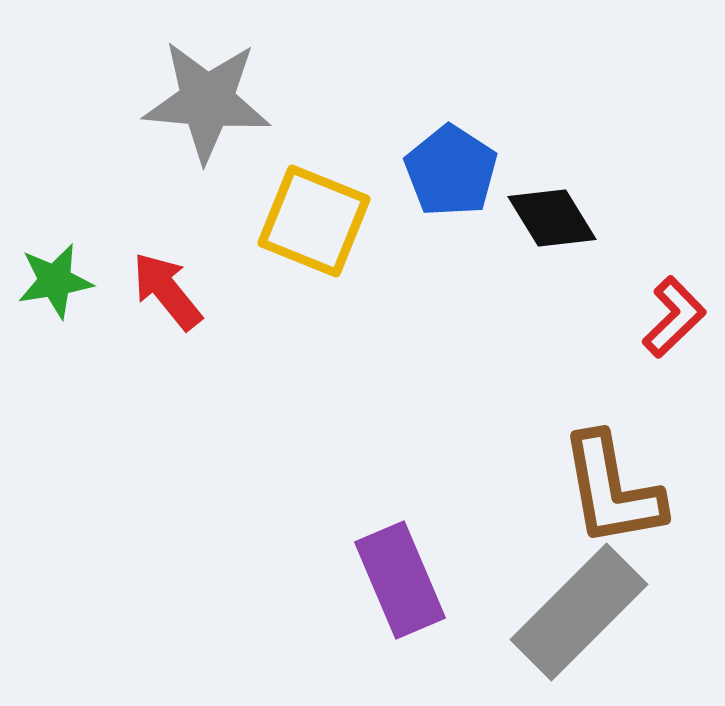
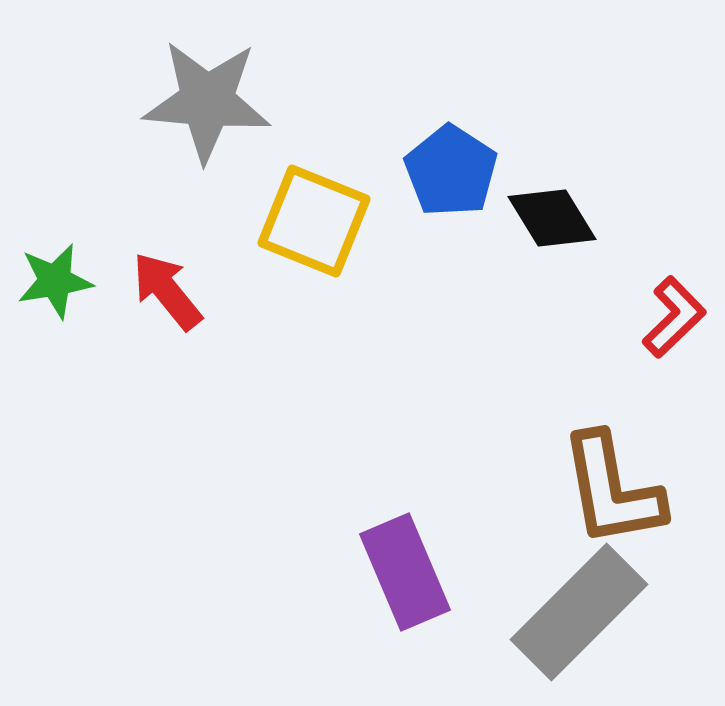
purple rectangle: moved 5 px right, 8 px up
